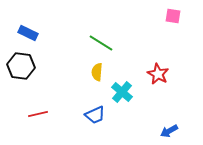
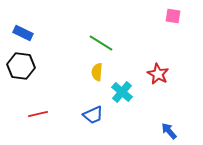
blue rectangle: moved 5 px left
blue trapezoid: moved 2 px left
blue arrow: rotated 78 degrees clockwise
